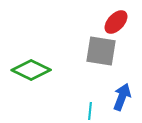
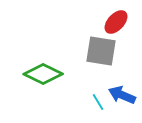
green diamond: moved 12 px right, 4 px down
blue arrow: moved 2 px up; rotated 88 degrees counterclockwise
cyan line: moved 8 px right, 9 px up; rotated 36 degrees counterclockwise
